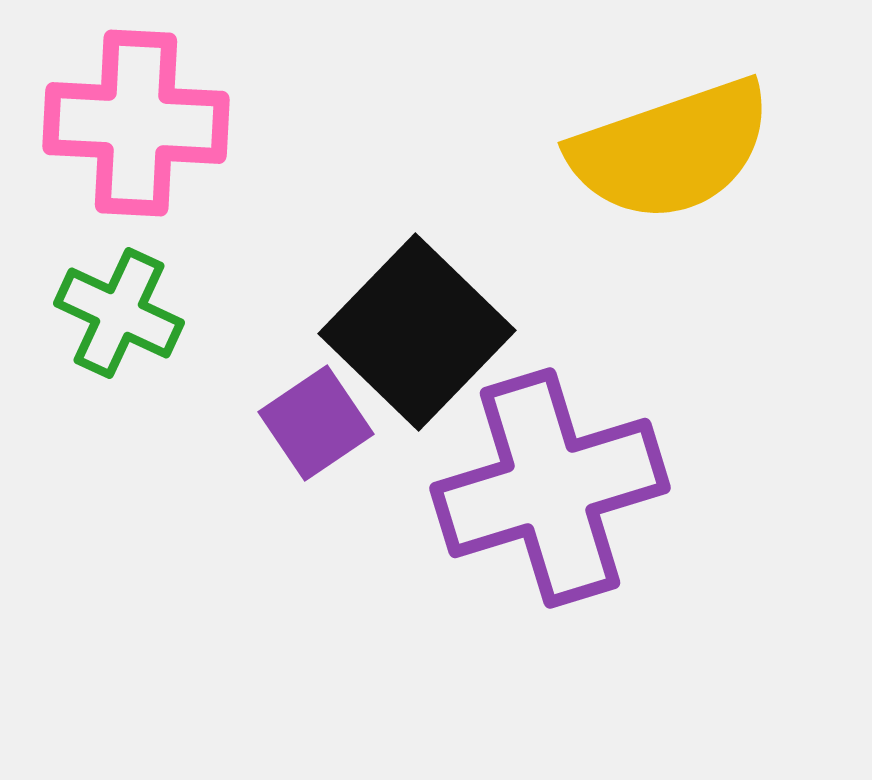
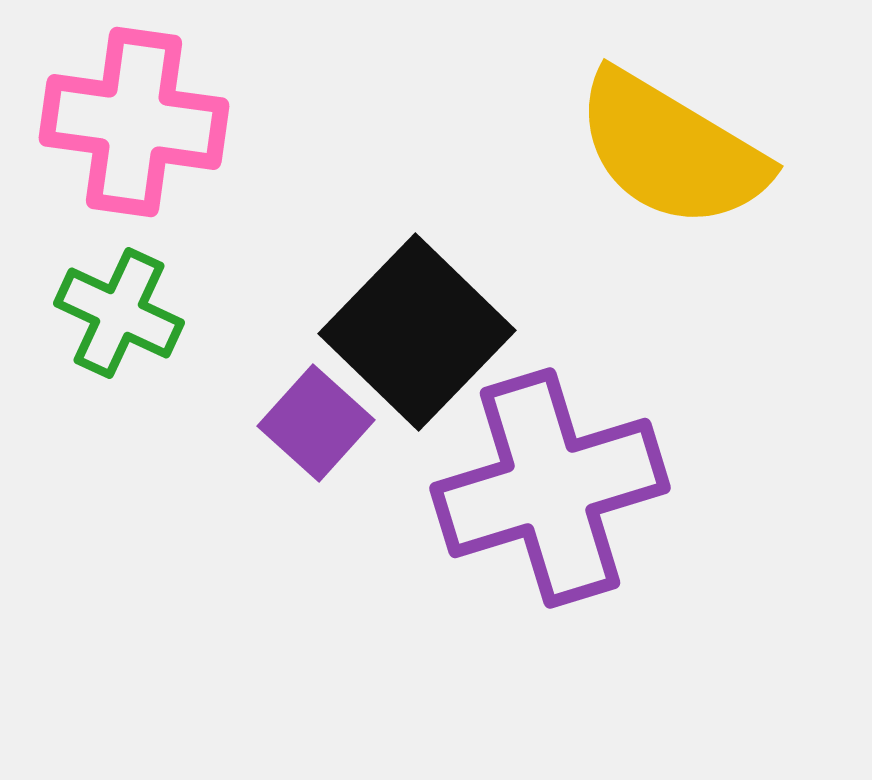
pink cross: moved 2 px left, 1 px up; rotated 5 degrees clockwise
yellow semicircle: rotated 50 degrees clockwise
purple square: rotated 14 degrees counterclockwise
